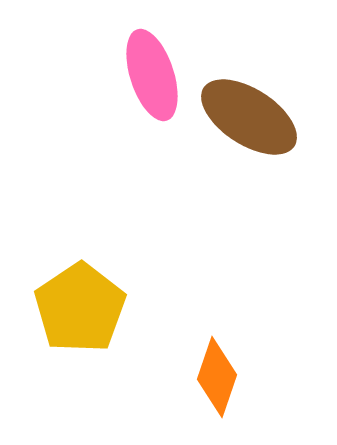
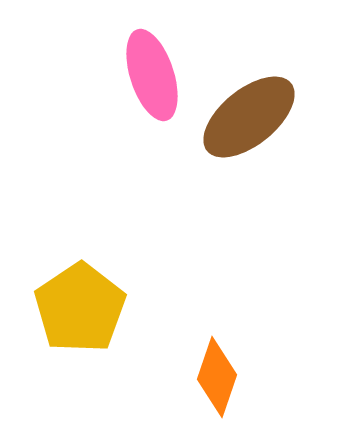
brown ellipse: rotated 72 degrees counterclockwise
